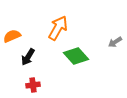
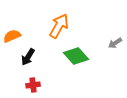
orange arrow: moved 1 px right, 2 px up
gray arrow: moved 1 px down
